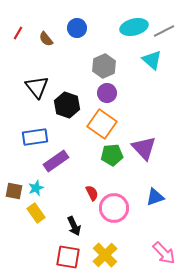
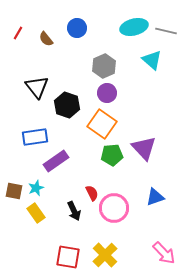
gray line: moved 2 px right; rotated 40 degrees clockwise
black arrow: moved 15 px up
